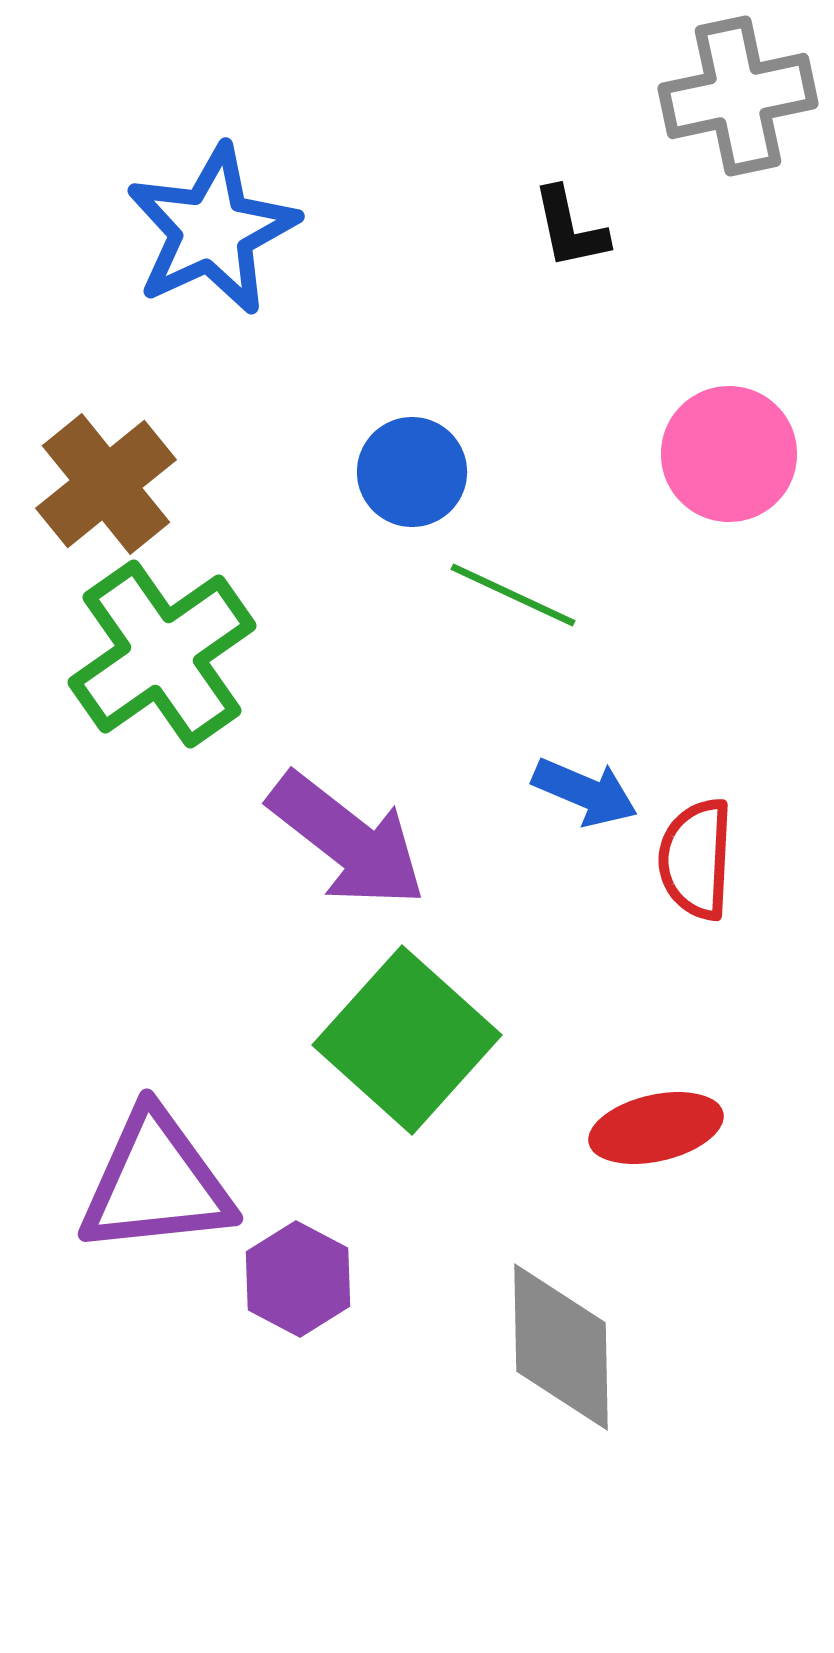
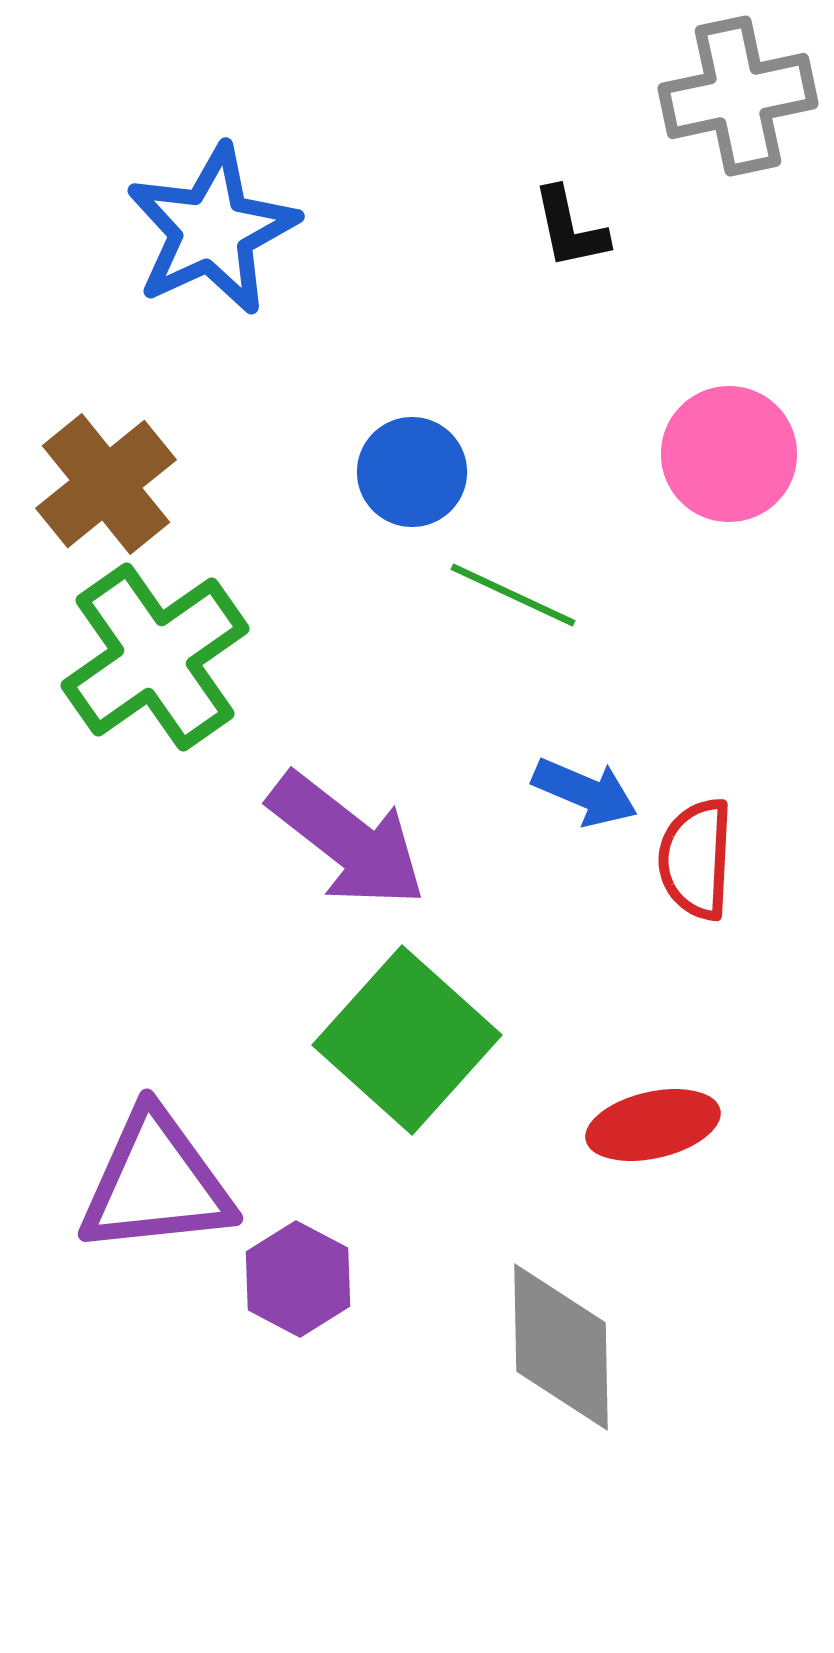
green cross: moved 7 px left, 3 px down
red ellipse: moved 3 px left, 3 px up
